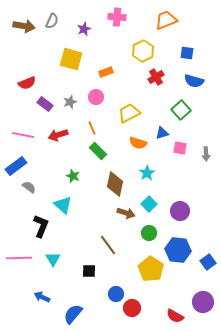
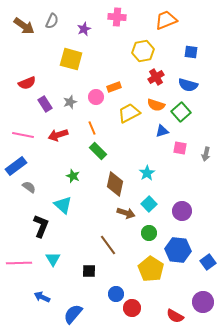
brown arrow at (24, 26): rotated 25 degrees clockwise
yellow hexagon at (143, 51): rotated 15 degrees clockwise
blue square at (187, 53): moved 4 px right, 1 px up
orange rectangle at (106, 72): moved 8 px right, 15 px down
blue semicircle at (194, 81): moved 6 px left, 4 px down
purple rectangle at (45, 104): rotated 21 degrees clockwise
green square at (181, 110): moved 2 px down
blue triangle at (162, 133): moved 2 px up
orange semicircle at (138, 143): moved 18 px right, 38 px up
gray arrow at (206, 154): rotated 16 degrees clockwise
purple circle at (180, 211): moved 2 px right
pink line at (19, 258): moved 5 px down
